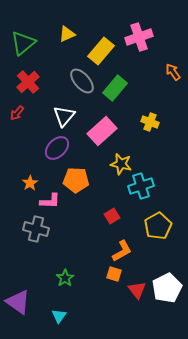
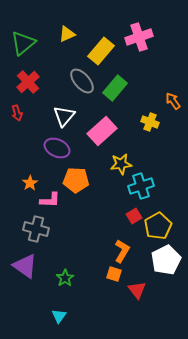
orange arrow: moved 29 px down
red arrow: rotated 56 degrees counterclockwise
purple ellipse: rotated 70 degrees clockwise
yellow star: rotated 20 degrees counterclockwise
pink L-shape: moved 1 px up
red square: moved 22 px right
orange L-shape: rotated 30 degrees counterclockwise
white pentagon: moved 1 px left, 28 px up
purple triangle: moved 7 px right, 36 px up
